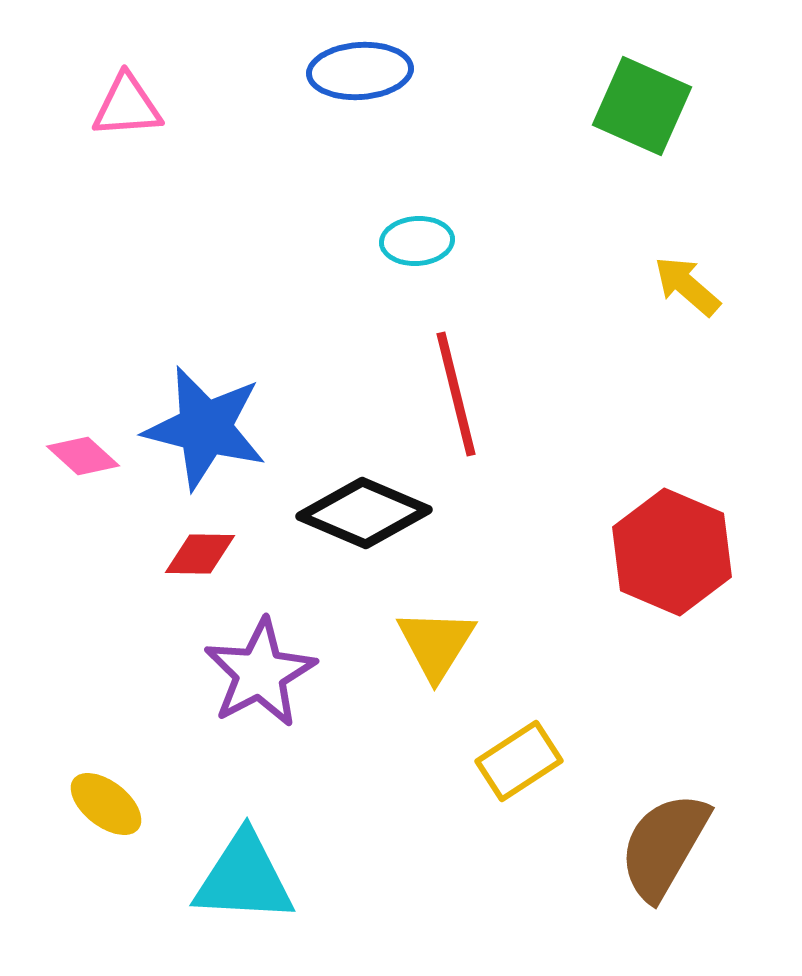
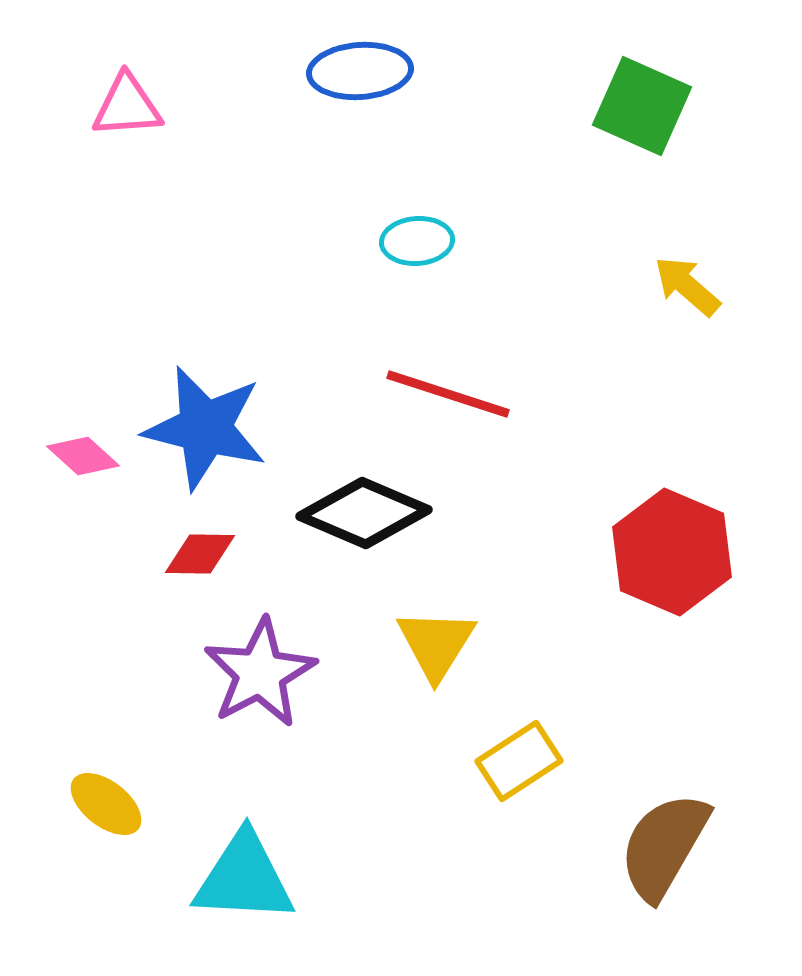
red line: moved 8 px left; rotated 58 degrees counterclockwise
